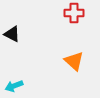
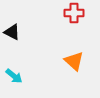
black triangle: moved 2 px up
cyan arrow: moved 10 px up; rotated 120 degrees counterclockwise
